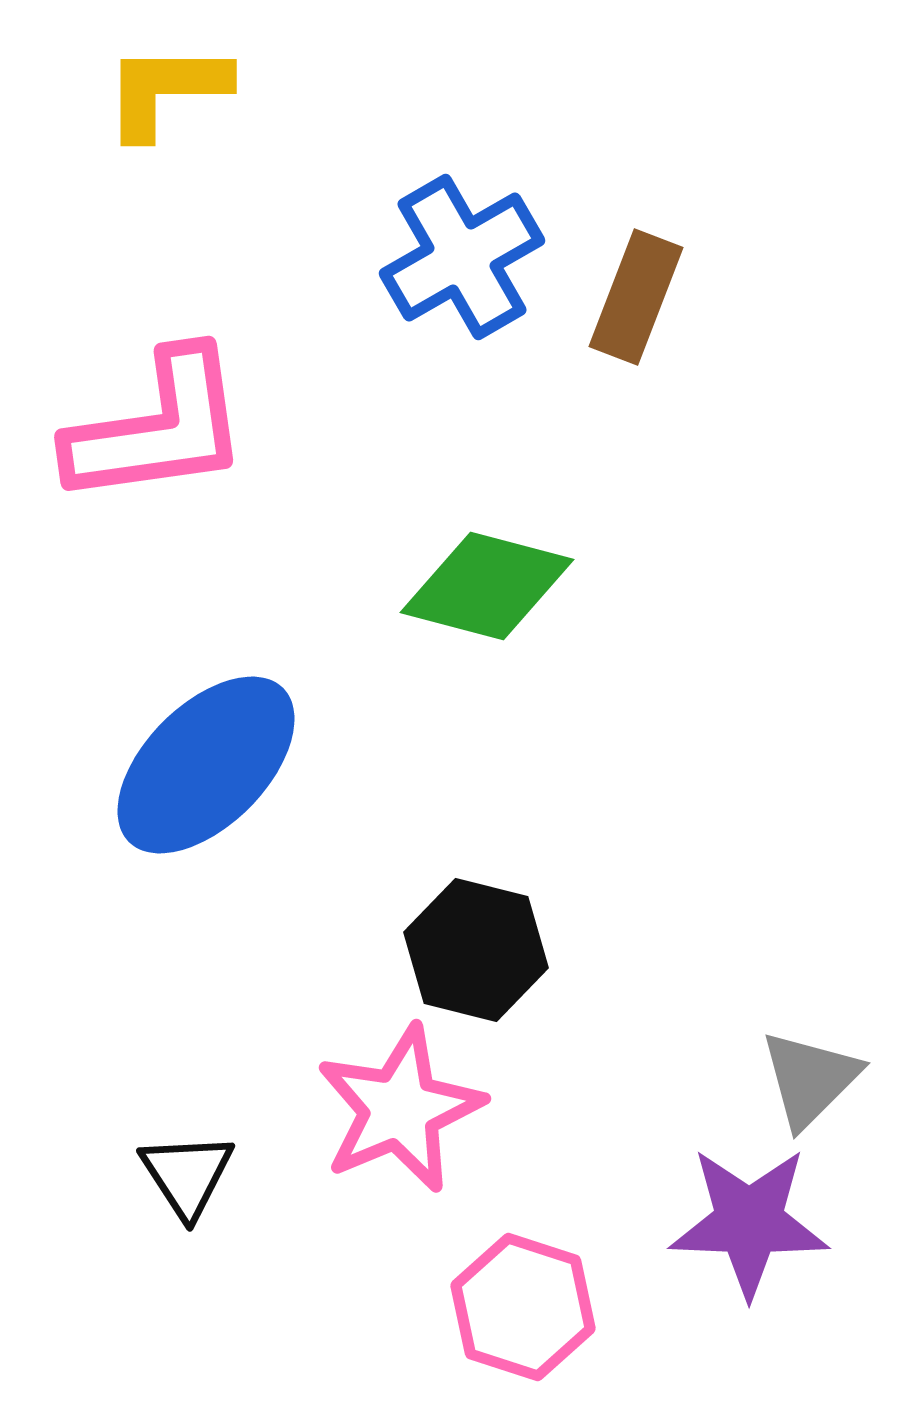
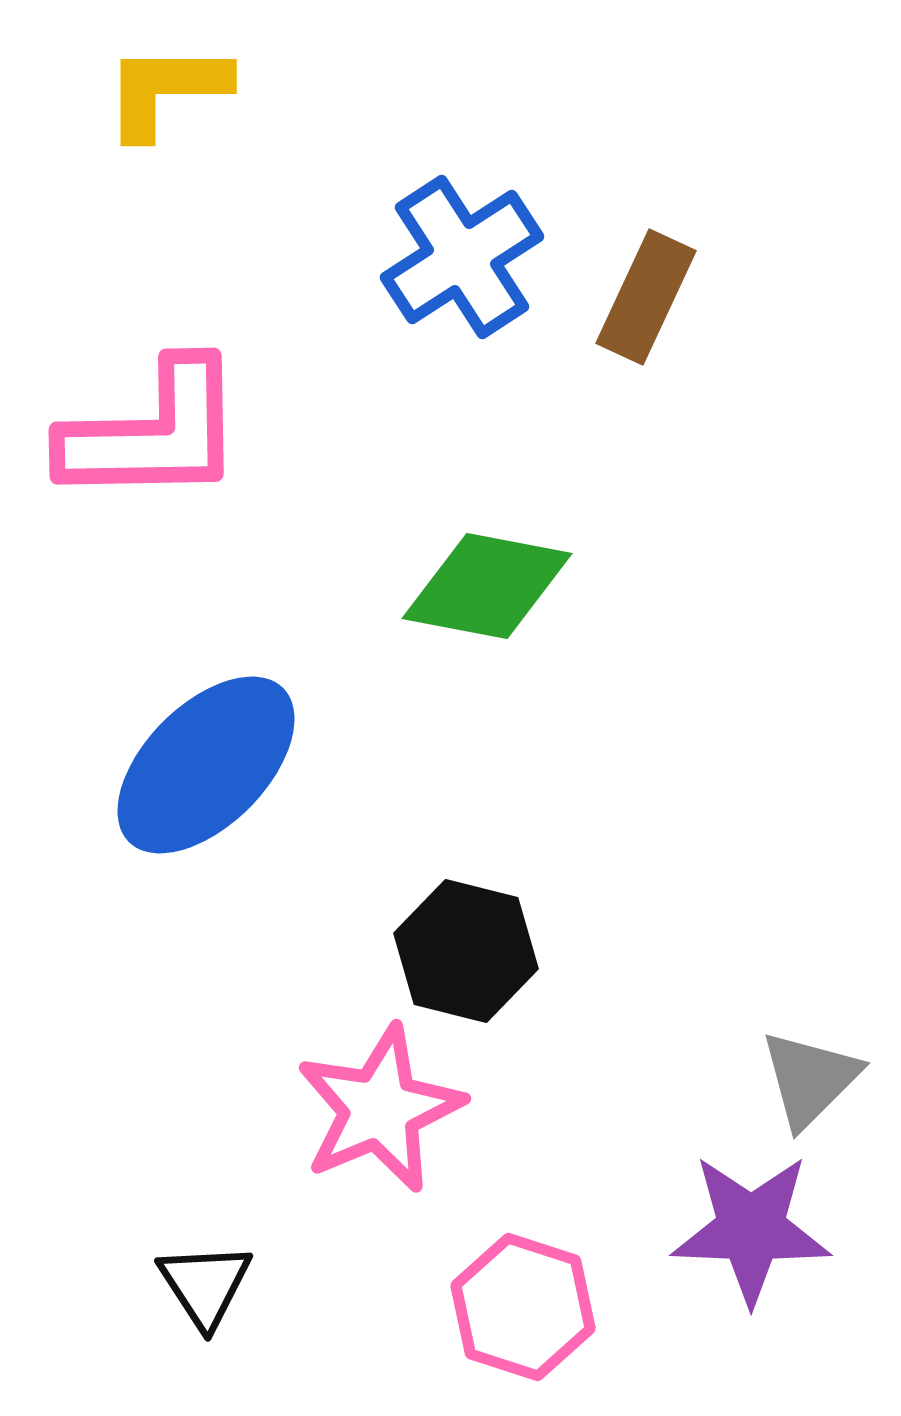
blue cross: rotated 3 degrees counterclockwise
brown rectangle: moved 10 px right; rotated 4 degrees clockwise
pink L-shape: moved 5 px left, 5 px down; rotated 7 degrees clockwise
green diamond: rotated 4 degrees counterclockwise
black hexagon: moved 10 px left, 1 px down
pink star: moved 20 px left
black triangle: moved 18 px right, 110 px down
purple star: moved 2 px right, 7 px down
